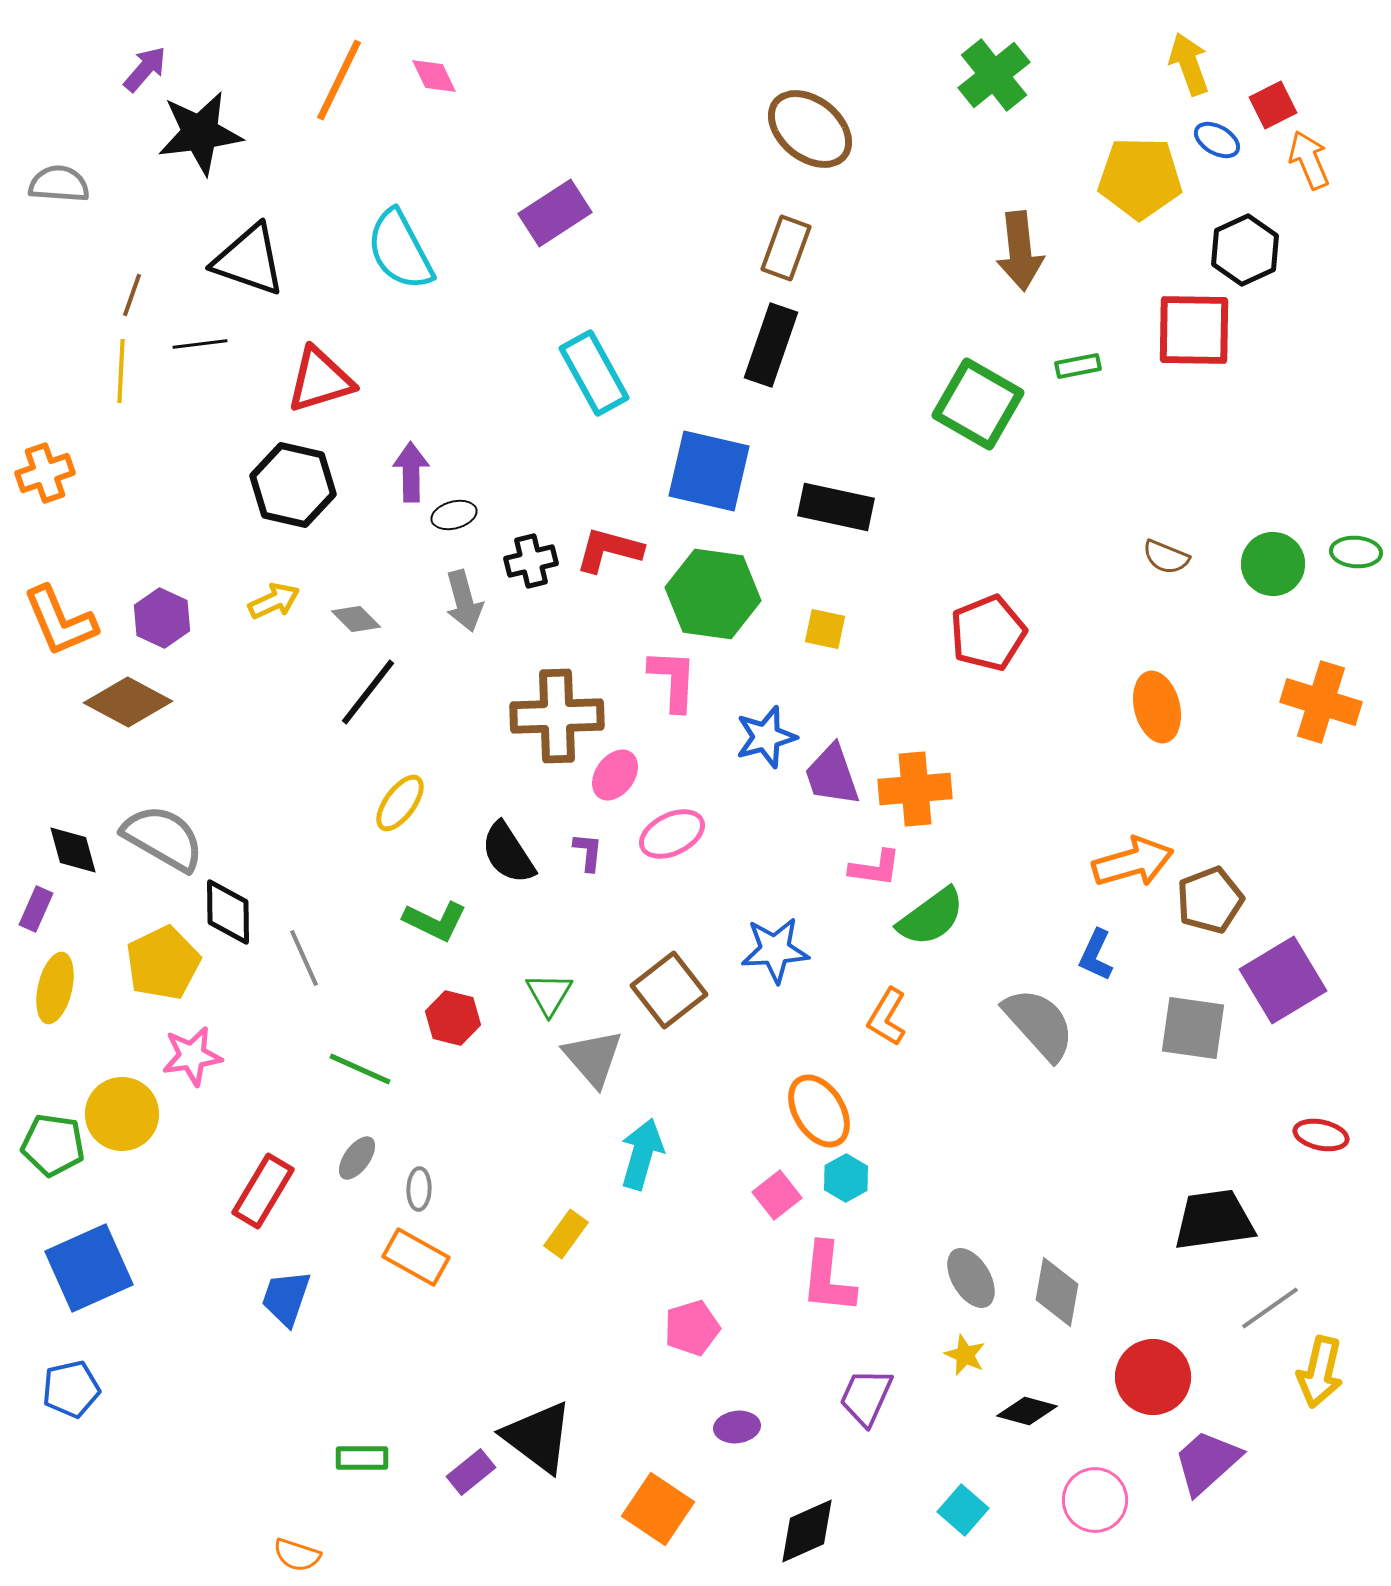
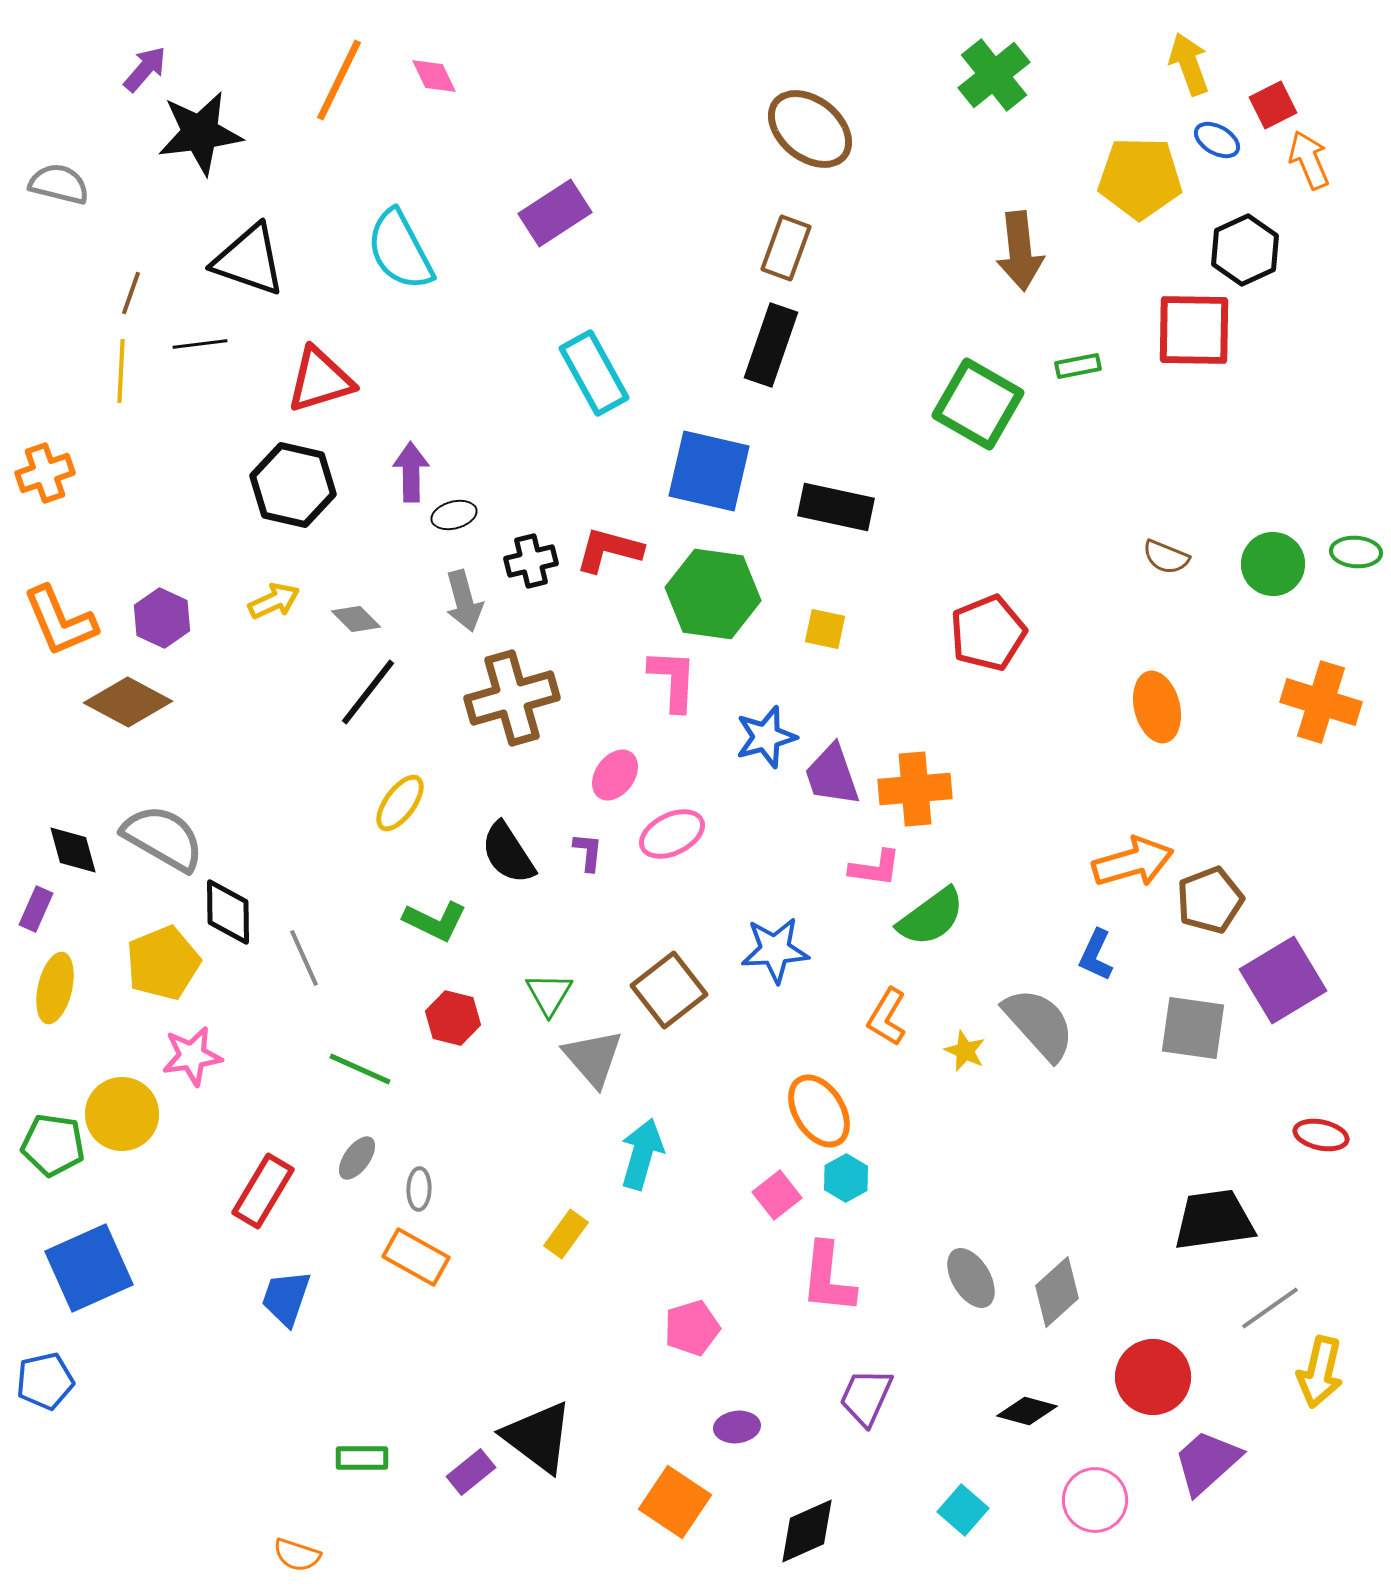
gray semicircle at (59, 184): rotated 10 degrees clockwise
brown line at (132, 295): moved 1 px left, 2 px up
brown cross at (557, 716): moved 45 px left, 18 px up; rotated 14 degrees counterclockwise
yellow pentagon at (163, 963): rotated 4 degrees clockwise
gray diamond at (1057, 1292): rotated 38 degrees clockwise
yellow star at (965, 1355): moved 304 px up
blue pentagon at (71, 1389): moved 26 px left, 8 px up
orange square at (658, 1509): moved 17 px right, 7 px up
